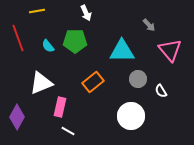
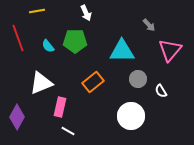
pink triangle: rotated 20 degrees clockwise
